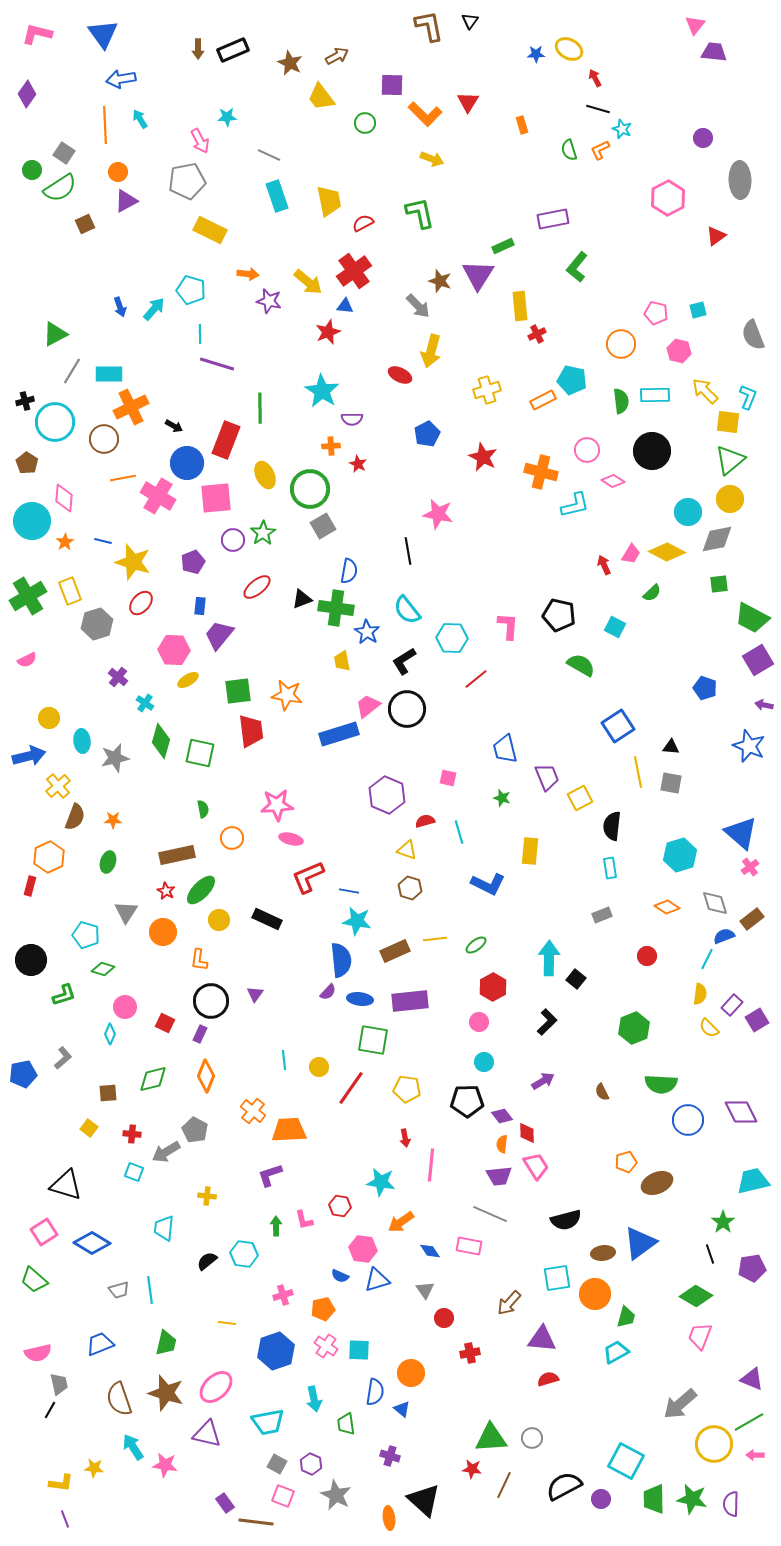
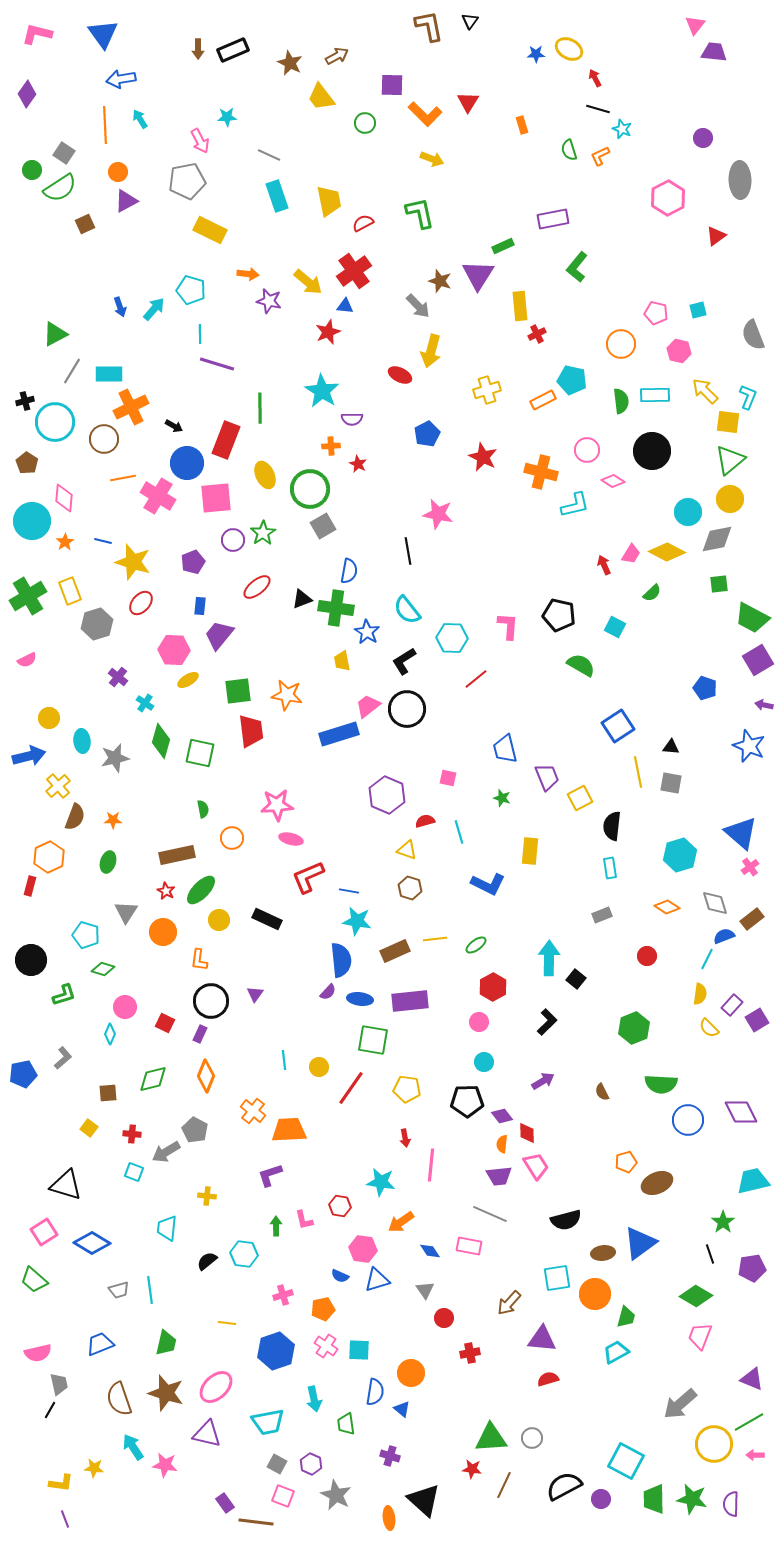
orange L-shape at (600, 150): moved 6 px down
cyan trapezoid at (164, 1228): moved 3 px right
